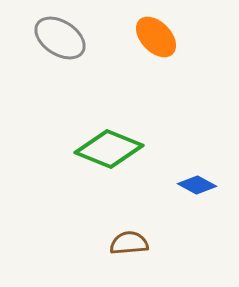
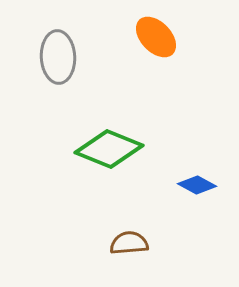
gray ellipse: moved 2 px left, 19 px down; rotated 54 degrees clockwise
